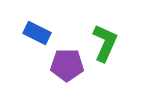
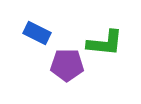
green L-shape: rotated 72 degrees clockwise
